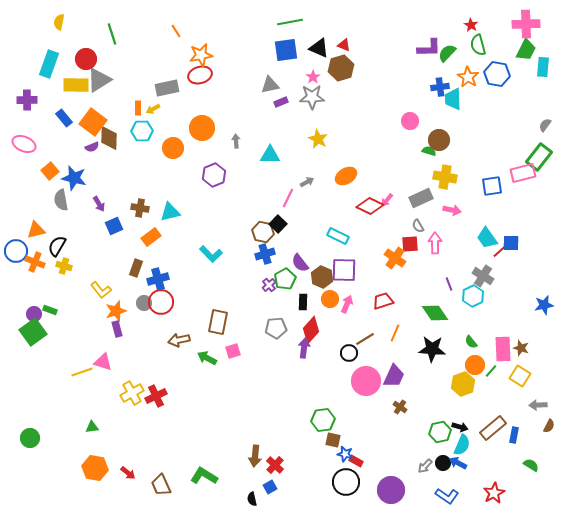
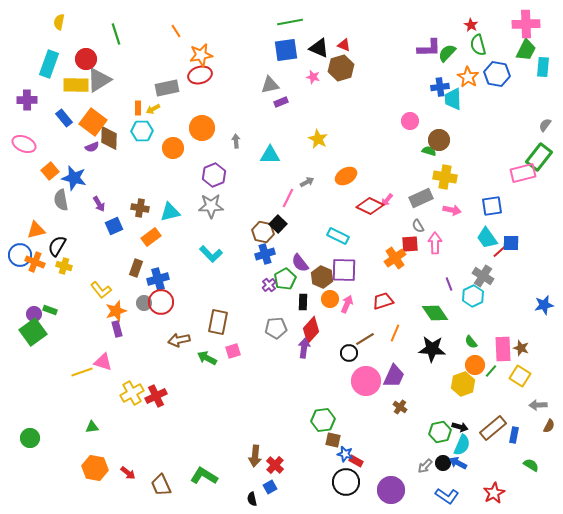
green line at (112, 34): moved 4 px right
pink star at (313, 77): rotated 24 degrees counterclockwise
gray star at (312, 97): moved 101 px left, 109 px down
blue square at (492, 186): moved 20 px down
blue circle at (16, 251): moved 4 px right, 4 px down
orange cross at (395, 258): rotated 20 degrees clockwise
